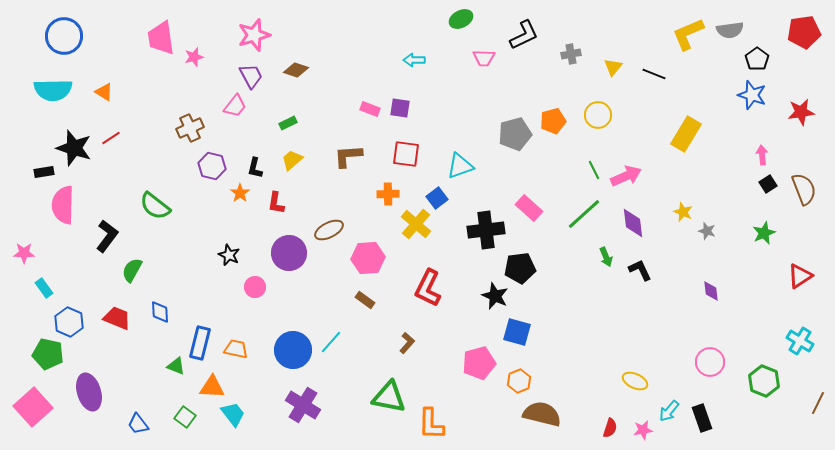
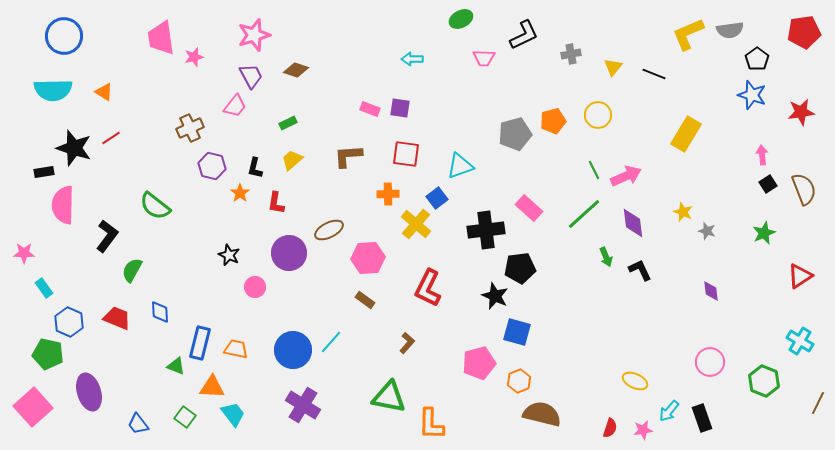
cyan arrow at (414, 60): moved 2 px left, 1 px up
